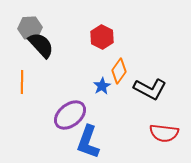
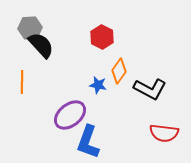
blue star: moved 4 px left, 1 px up; rotated 30 degrees counterclockwise
